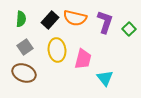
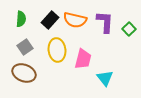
orange semicircle: moved 2 px down
purple L-shape: rotated 15 degrees counterclockwise
